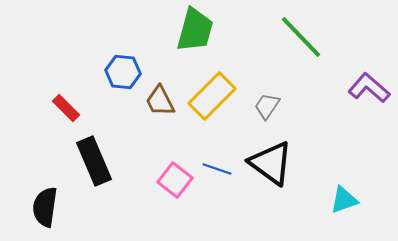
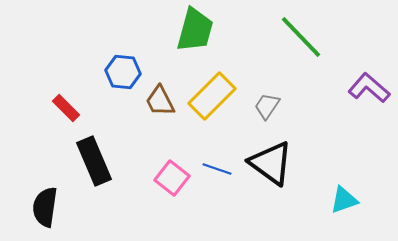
pink square: moved 3 px left, 2 px up
